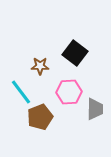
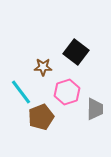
black square: moved 1 px right, 1 px up
brown star: moved 3 px right, 1 px down
pink hexagon: moved 2 px left; rotated 15 degrees counterclockwise
brown pentagon: moved 1 px right
